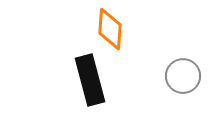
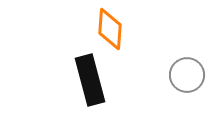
gray circle: moved 4 px right, 1 px up
